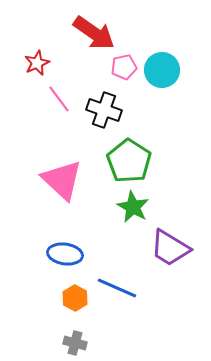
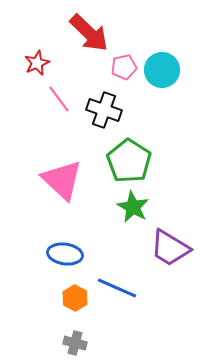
red arrow: moved 5 px left; rotated 9 degrees clockwise
